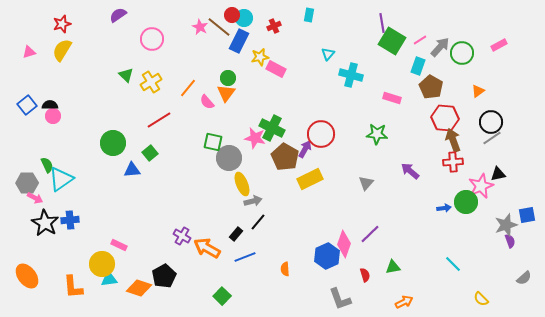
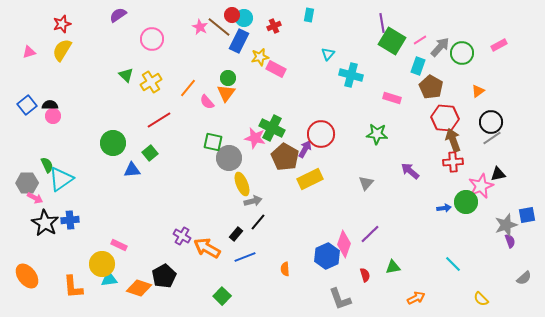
orange arrow at (404, 302): moved 12 px right, 4 px up
